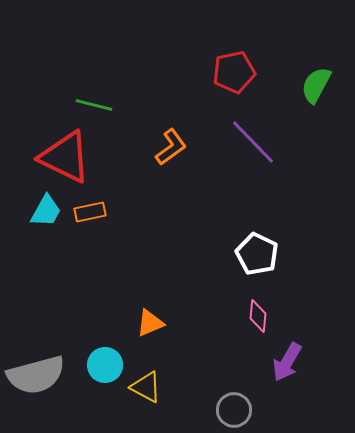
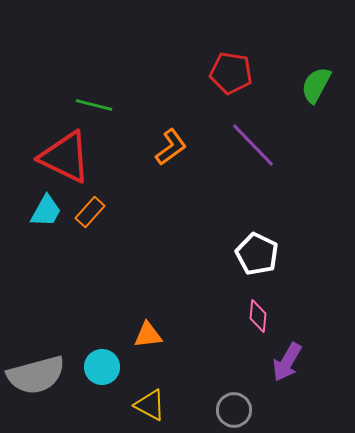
red pentagon: moved 3 px left, 1 px down; rotated 21 degrees clockwise
purple line: moved 3 px down
orange rectangle: rotated 36 degrees counterclockwise
orange triangle: moved 2 px left, 12 px down; rotated 16 degrees clockwise
cyan circle: moved 3 px left, 2 px down
yellow triangle: moved 4 px right, 18 px down
